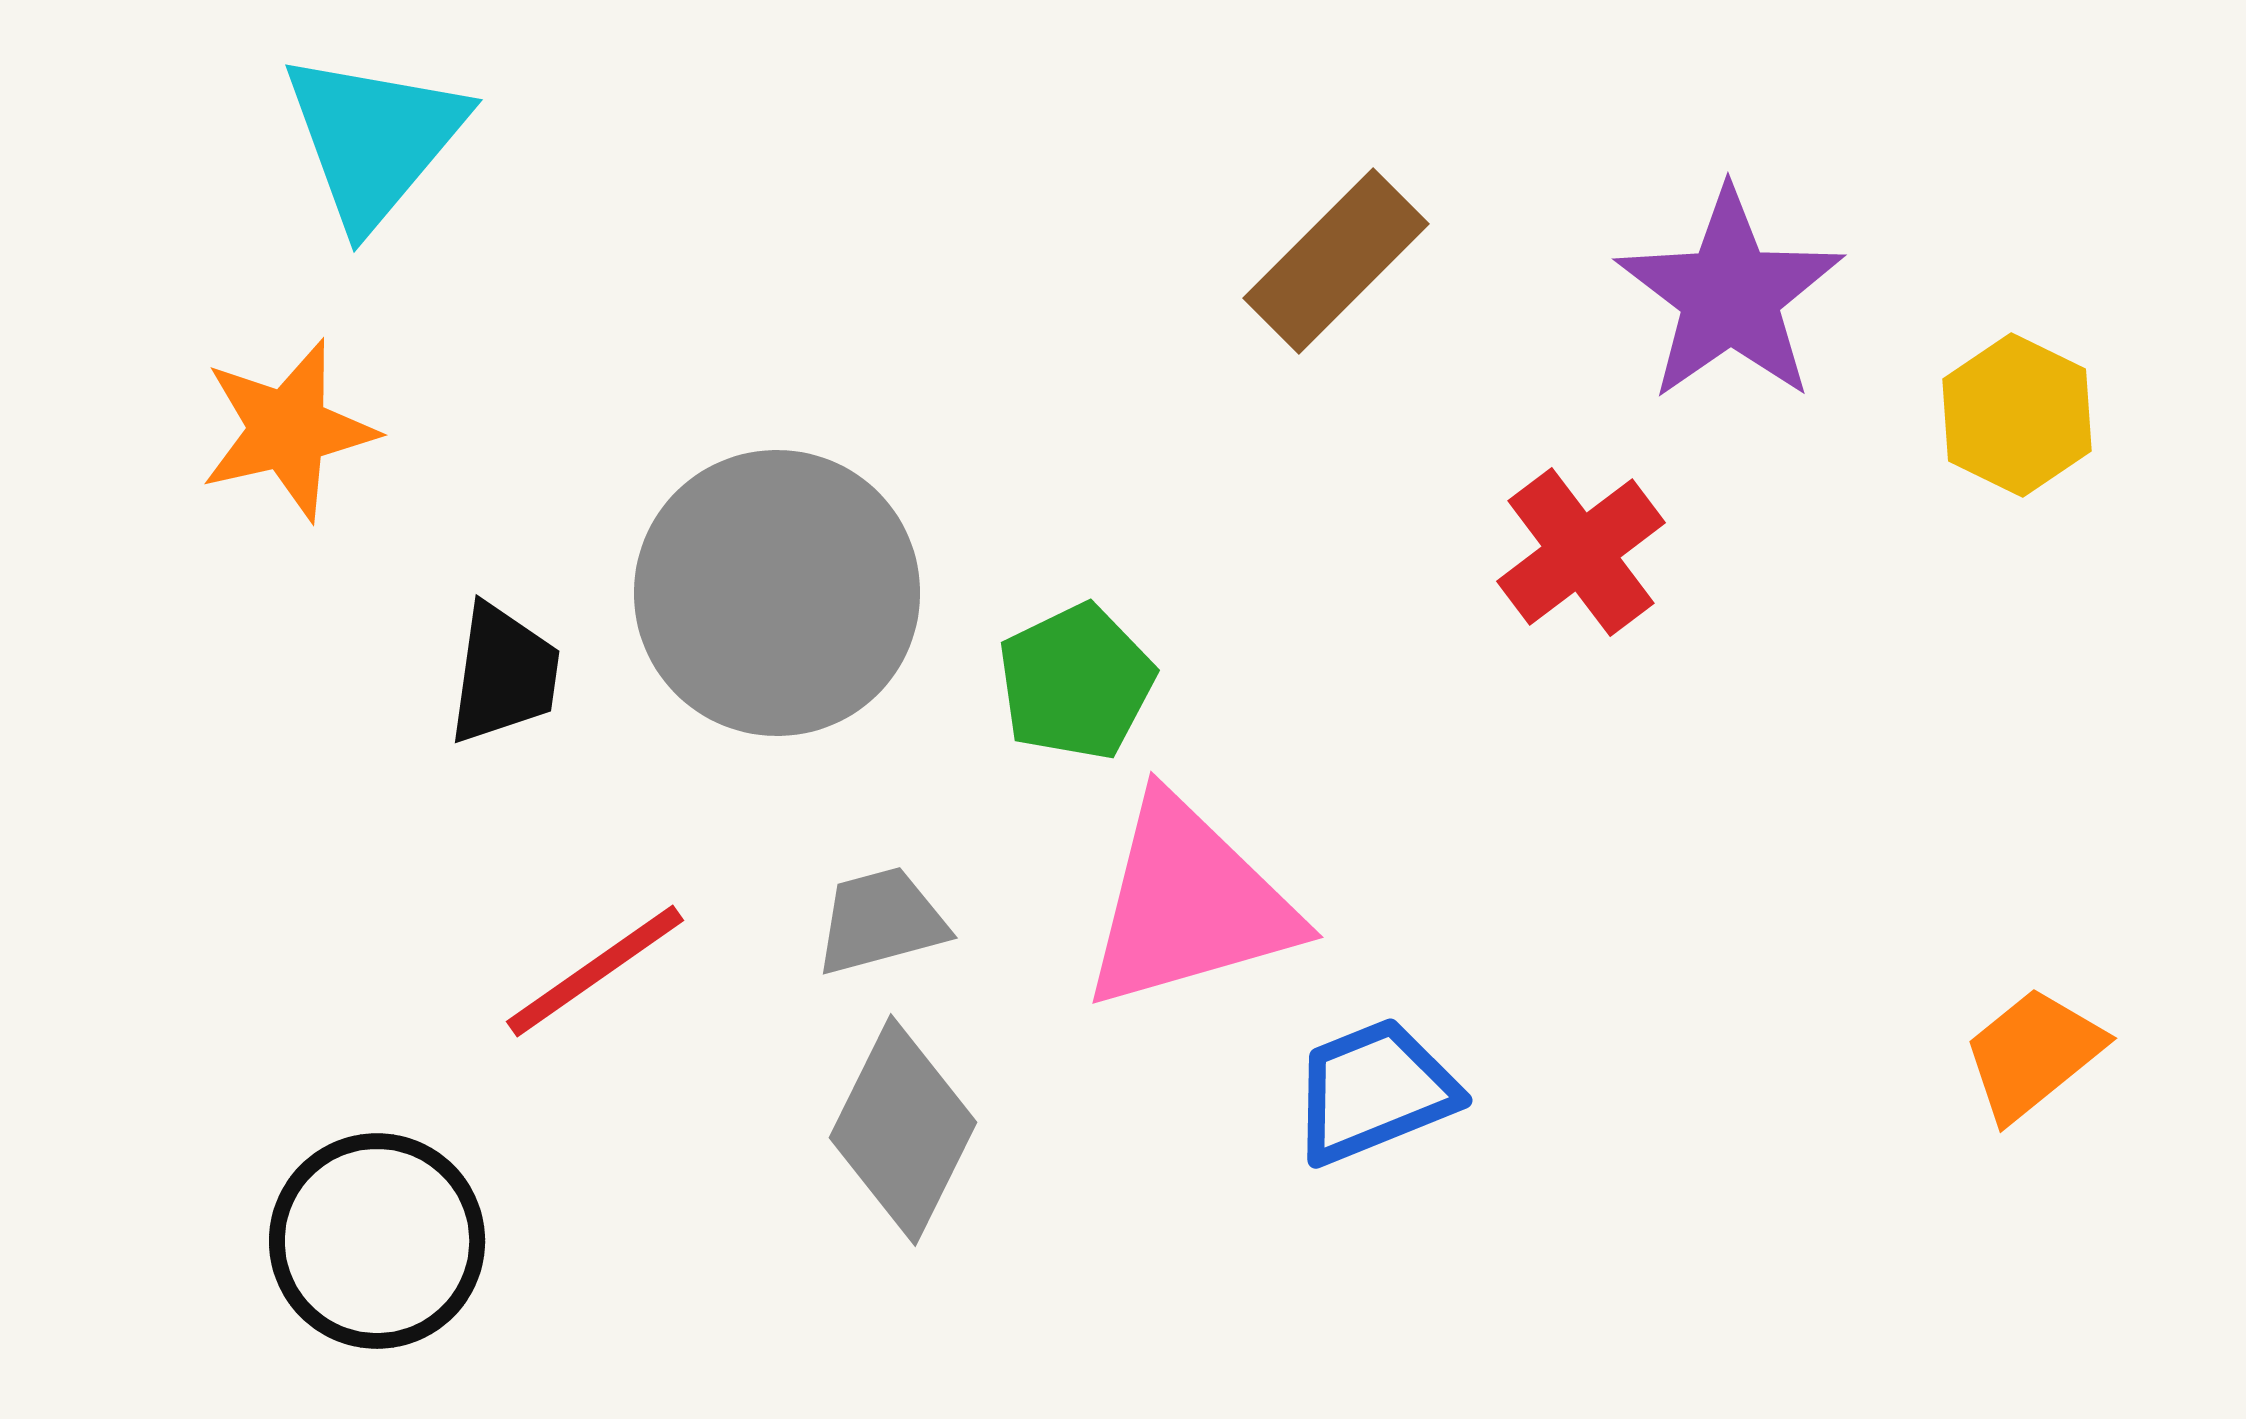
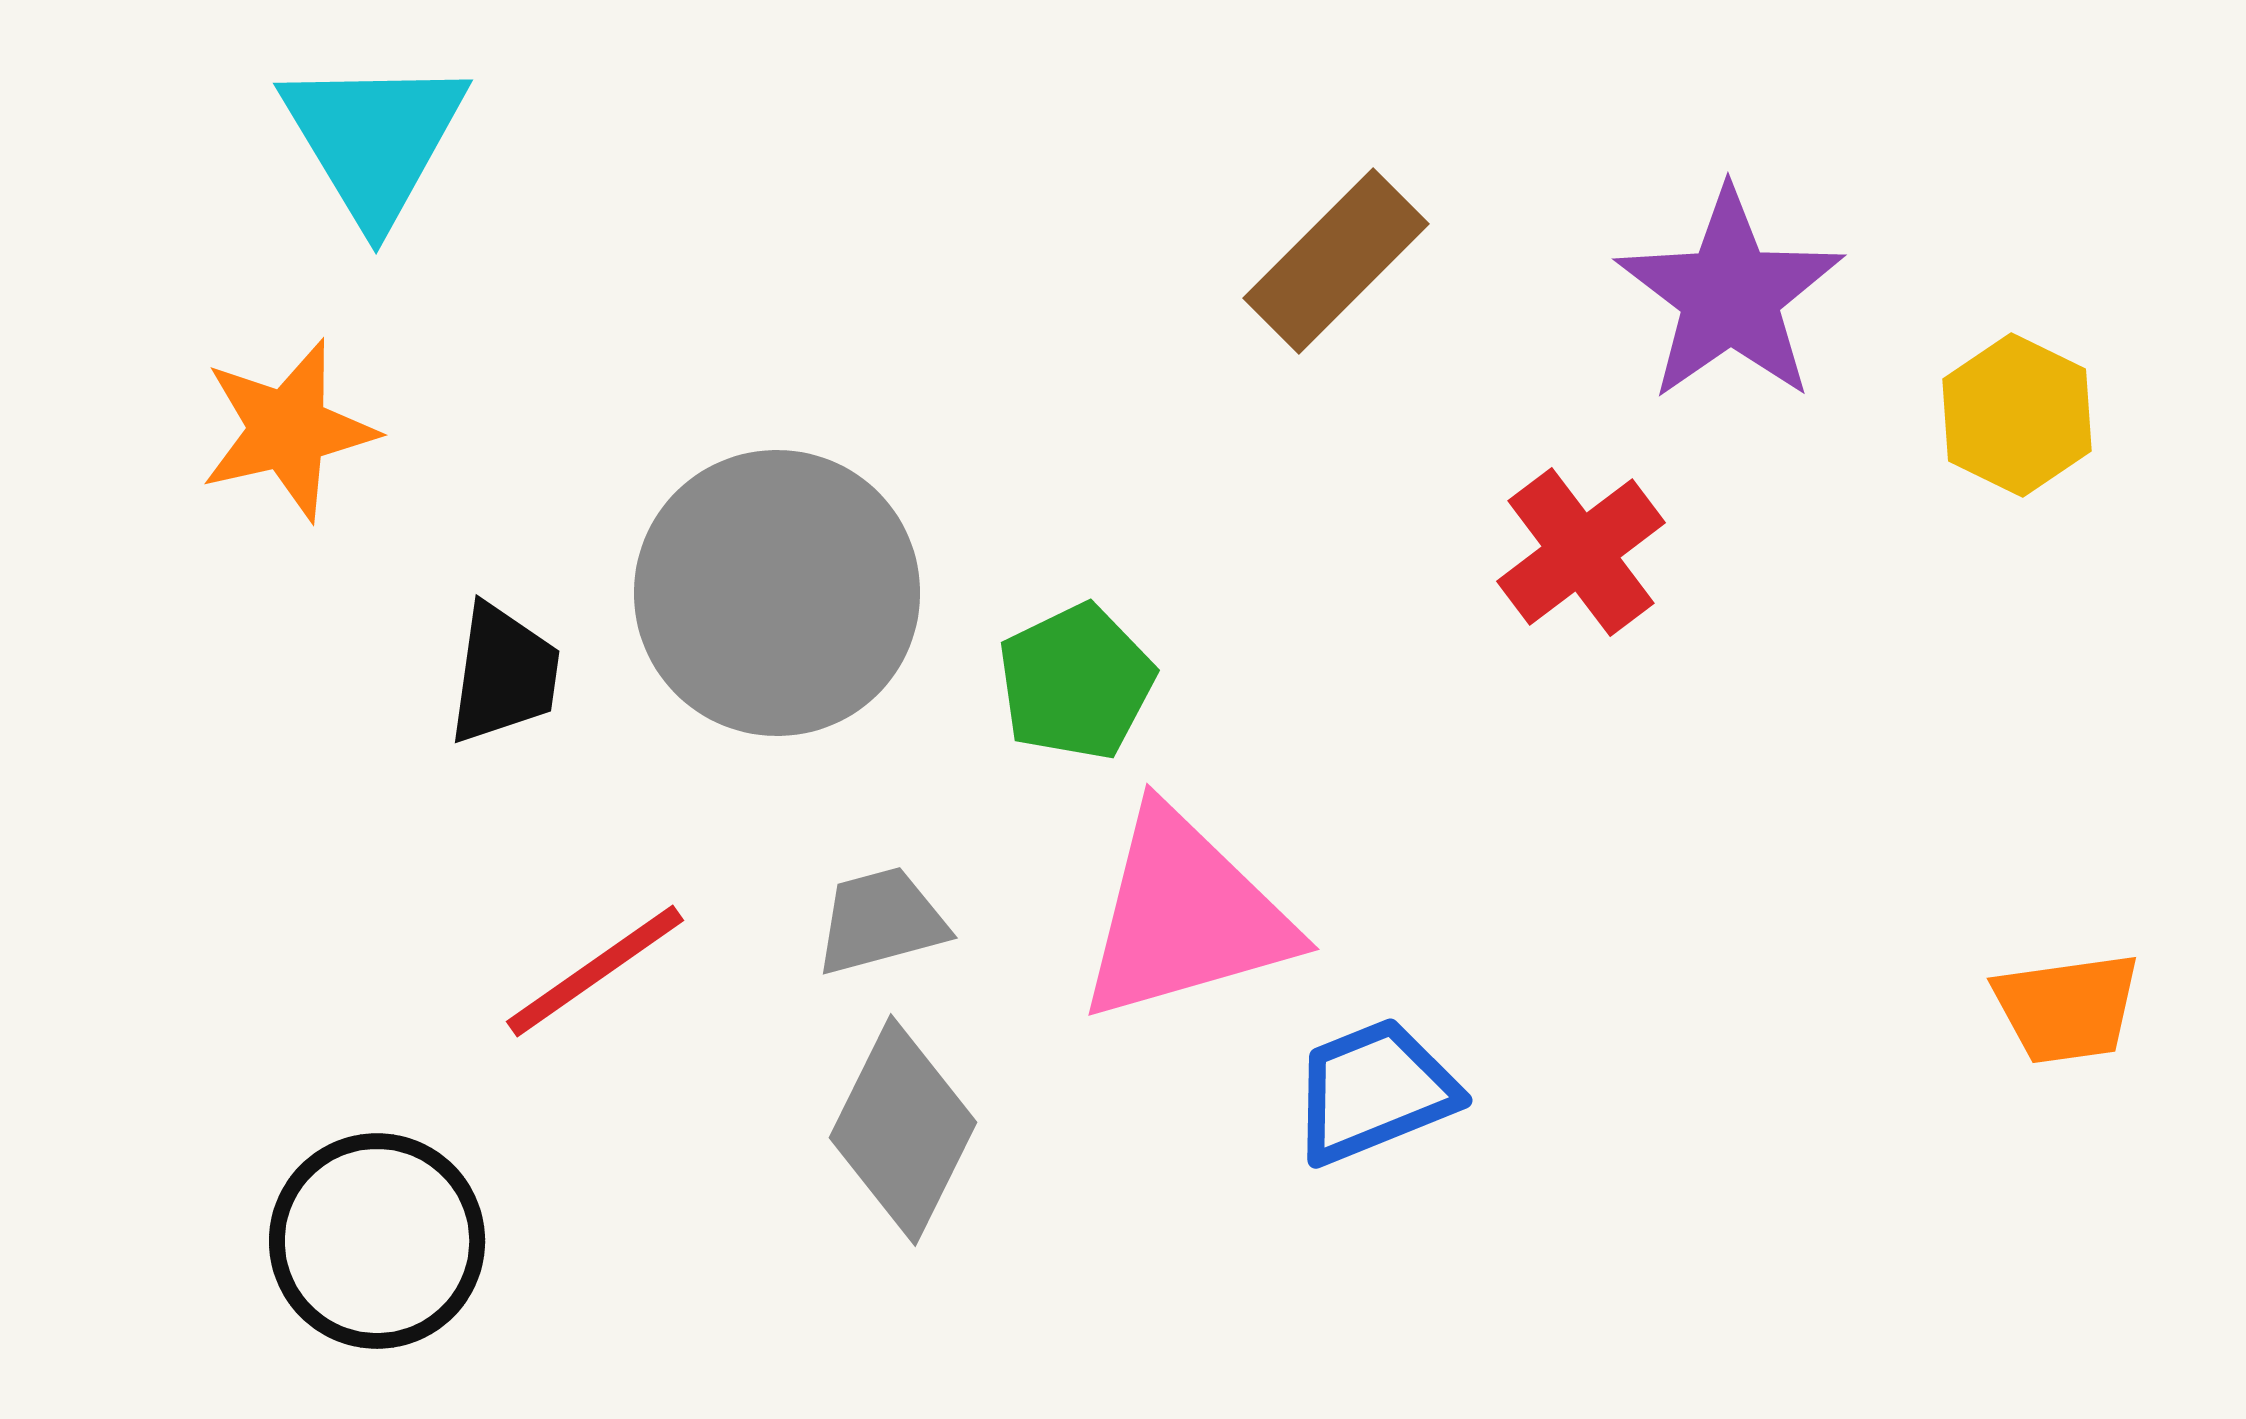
cyan triangle: rotated 11 degrees counterclockwise
pink triangle: moved 4 px left, 12 px down
orange trapezoid: moved 34 px right, 46 px up; rotated 149 degrees counterclockwise
